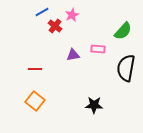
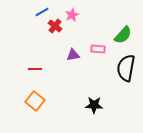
green semicircle: moved 4 px down
